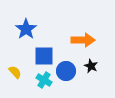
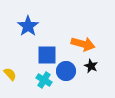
blue star: moved 2 px right, 3 px up
orange arrow: moved 4 px down; rotated 15 degrees clockwise
blue square: moved 3 px right, 1 px up
yellow semicircle: moved 5 px left, 2 px down
